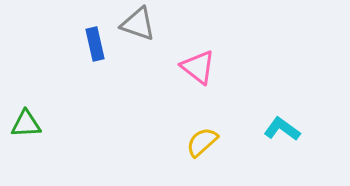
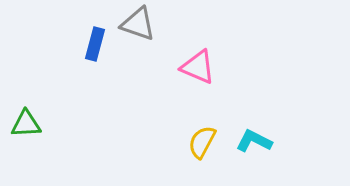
blue rectangle: rotated 28 degrees clockwise
pink triangle: rotated 15 degrees counterclockwise
cyan L-shape: moved 28 px left, 12 px down; rotated 9 degrees counterclockwise
yellow semicircle: rotated 20 degrees counterclockwise
